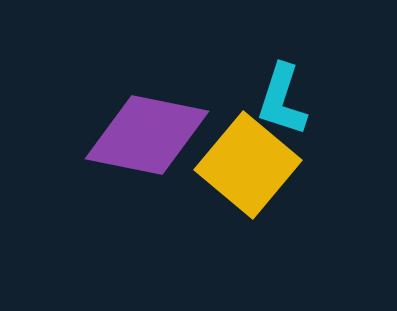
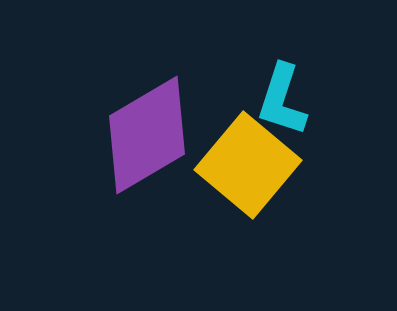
purple diamond: rotated 42 degrees counterclockwise
